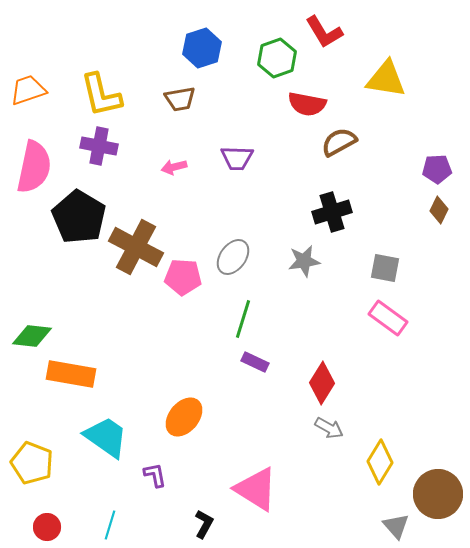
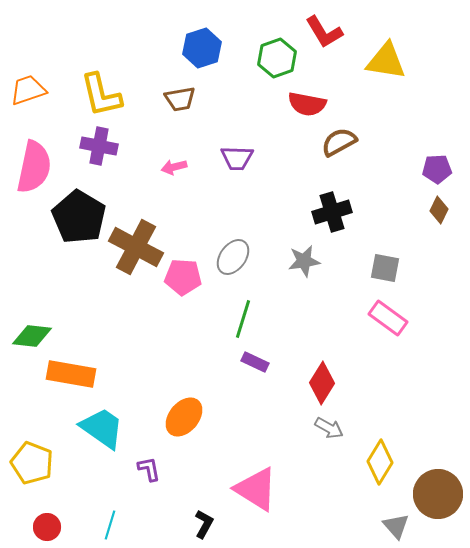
yellow triangle: moved 18 px up
cyan trapezoid: moved 4 px left, 9 px up
purple L-shape: moved 6 px left, 6 px up
